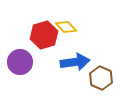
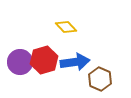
red hexagon: moved 25 px down
brown hexagon: moved 1 px left, 1 px down
